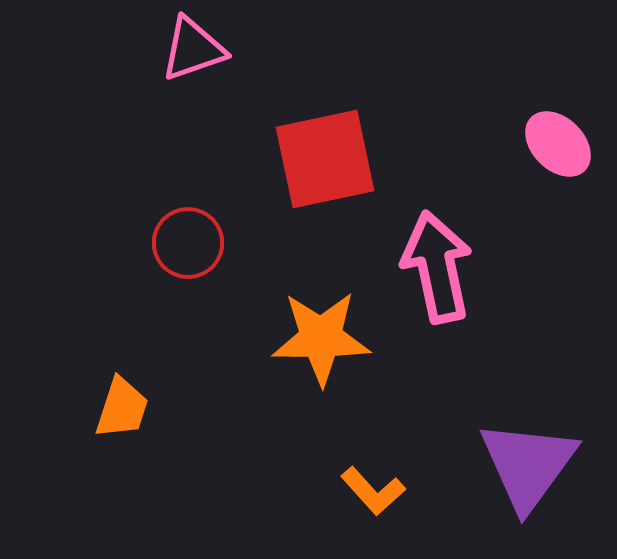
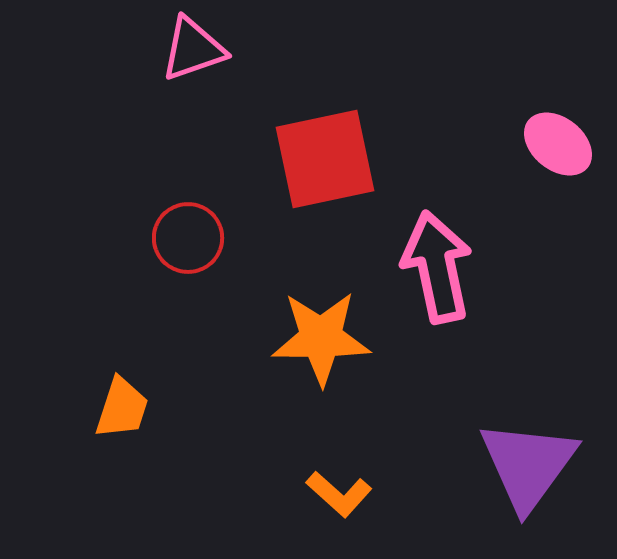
pink ellipse: rotated 6 degrees counterclockwise
red circle: moved 5 px up
orange L-shape: moved 34 px left, 3 px down; rotated 6 degrees counterclockwise
